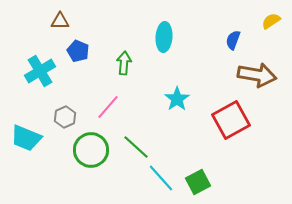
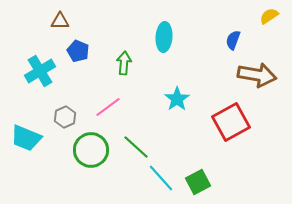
yellow semicircle: moved 2 px left, 5 px up
pink line: rotated 12 degrees clockwise
red square: moved 2 px down
